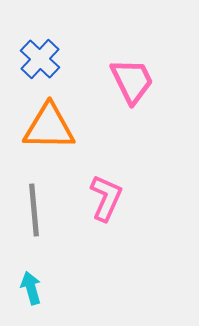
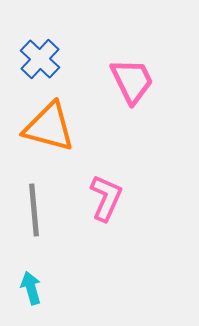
orange triangle: rotated 14 degrees clockwise
